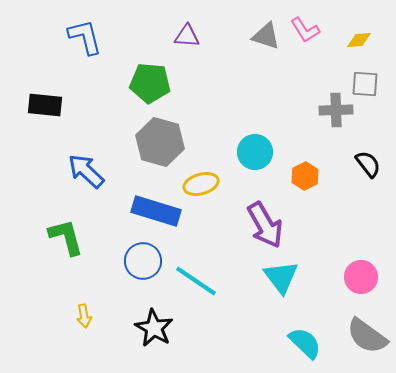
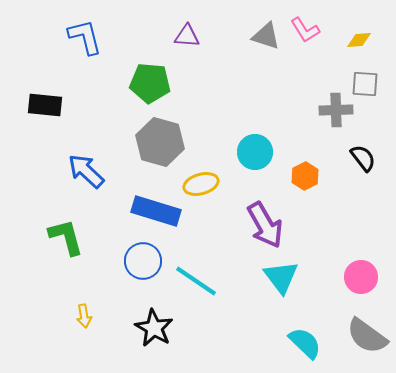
black semicircle: moved 5 px left, 6 px up
